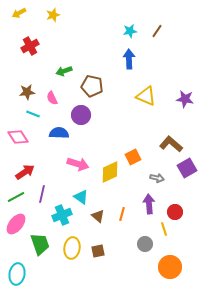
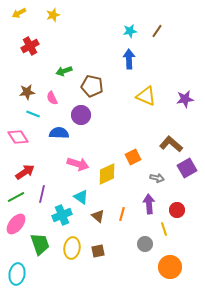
purple star: rotated 18 degrees counterclockwise
yellow diamond: moved 3 px left, 2 px down
red circle: moved 2 px right, 2 px up
